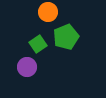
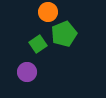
green pentagon: moved 2 px left, 3 px up
purple circle: moved 5 px down
